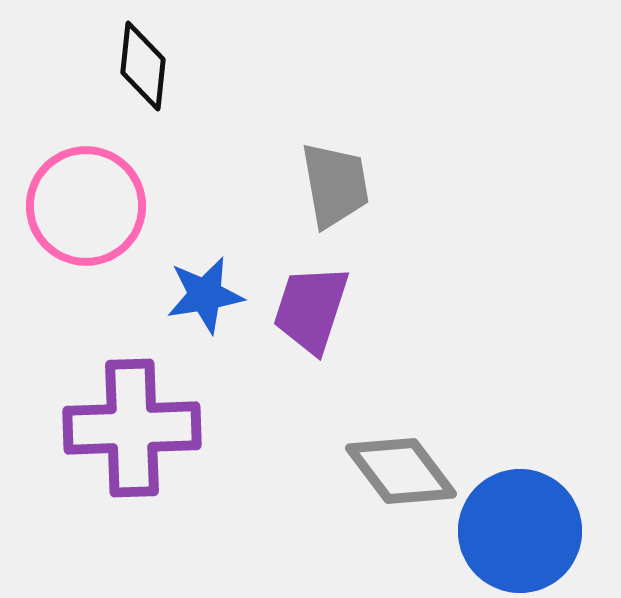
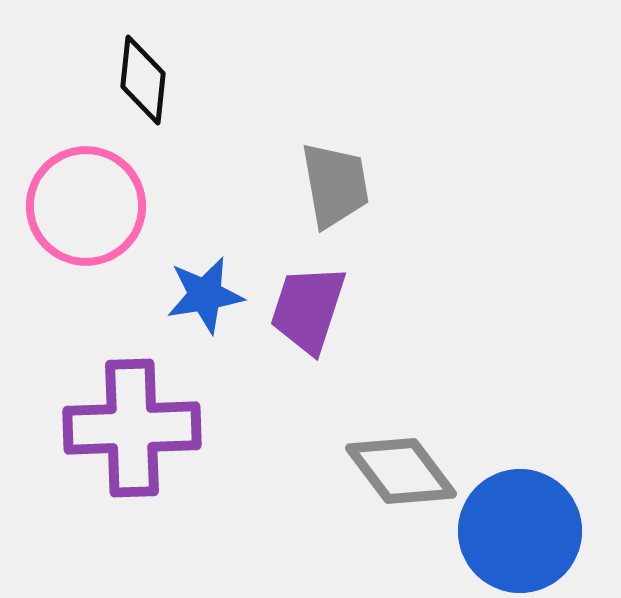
black diamond: moved 14 px down
purple trapezoid: moved 3 px left
